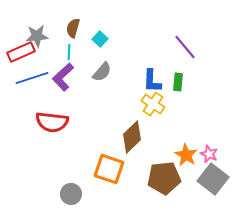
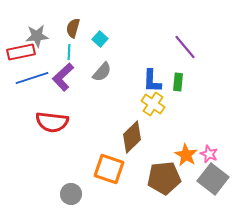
red rectangle: rotated 12 degrees clockwise
